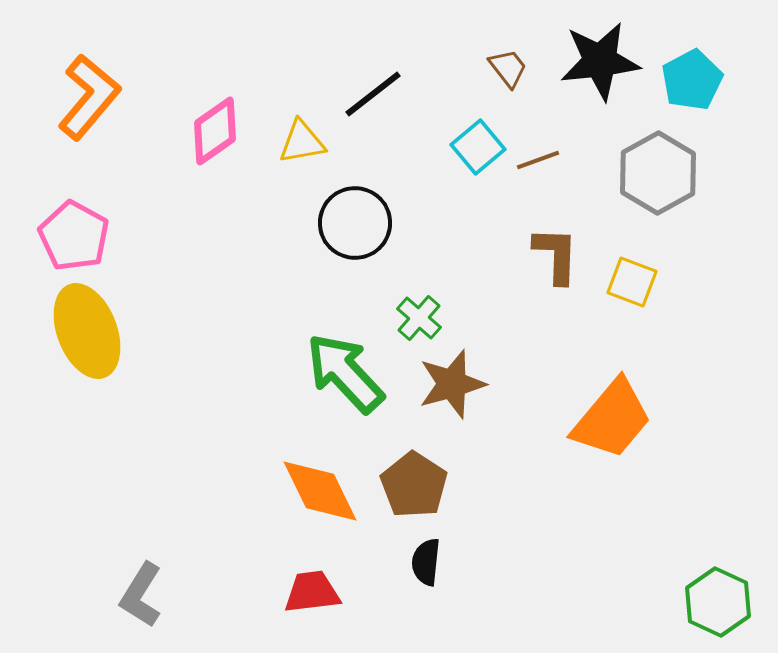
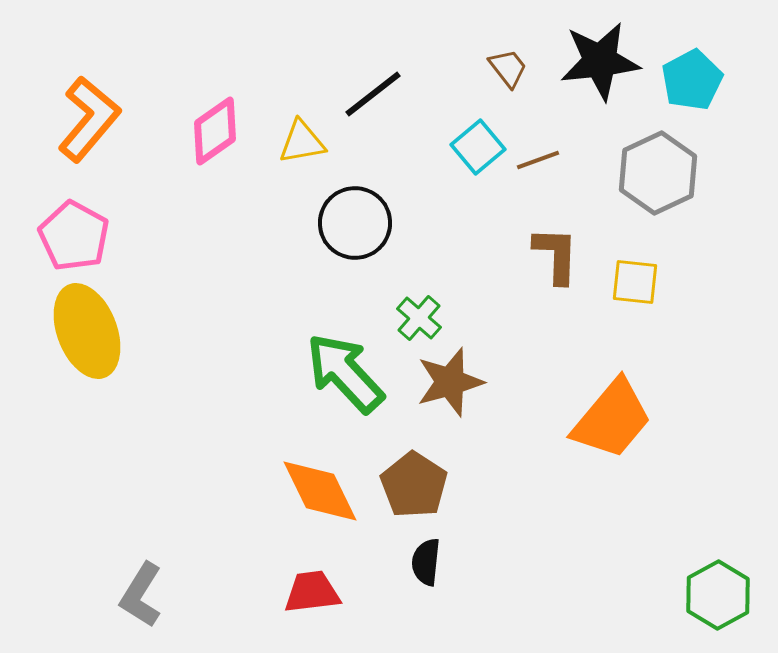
orange L-shape: moved 22 px down
gray hexagon: rotated 4 degrees clockwise
yellow square: moved 3 px right; rotated 15 degrees counterclockwise
brown star: moved 2 px left, 2 px up
green hexagon: moved 7 px up; rotated 6 degrees clockwise
